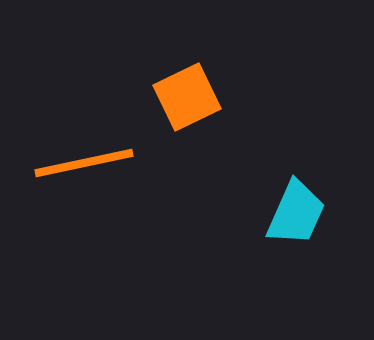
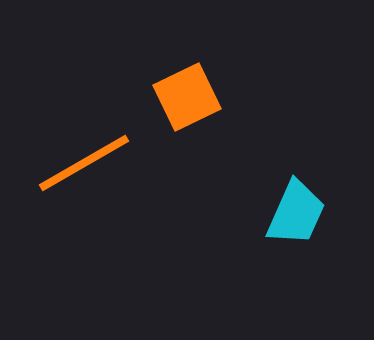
orange line: rotated 18 degrees counterclockwise
